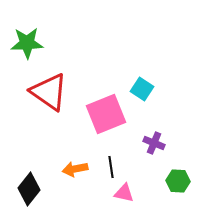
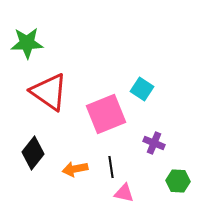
black diamond: moved 4 px right, 36 px up
